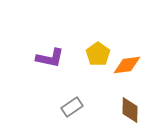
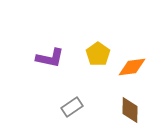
orange diamond: moved 5 px right, 2 px down
